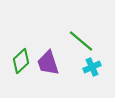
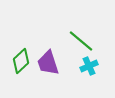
cyan cross: moved 3 px left, 1 px up
